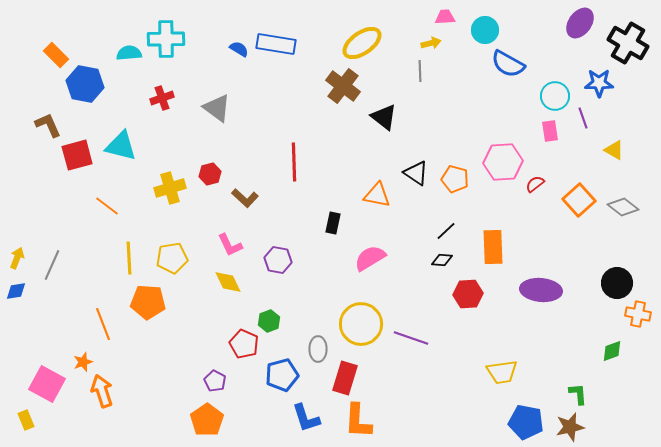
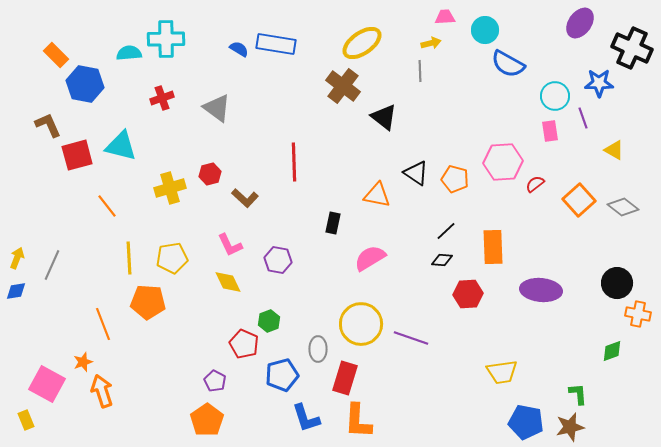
black cross at (628, 43): moved 4 px right, 5 px down; rotated 6 degrees counterclockwise
orange line at (107, 206): rotated 15 degrees clockwise
